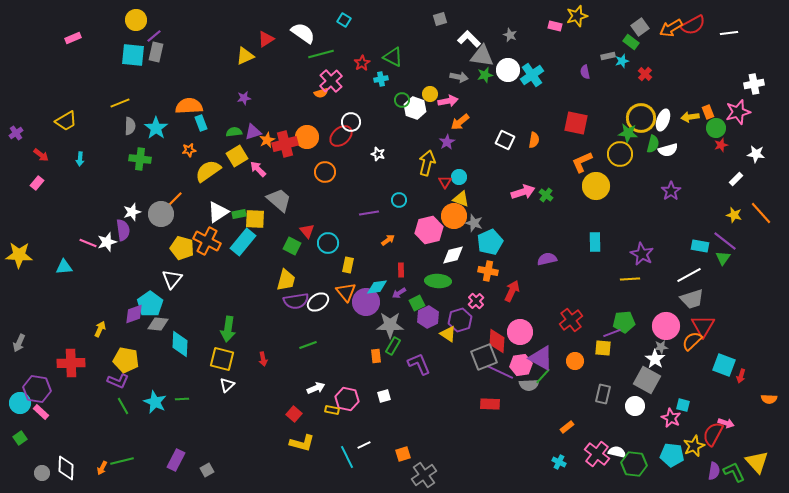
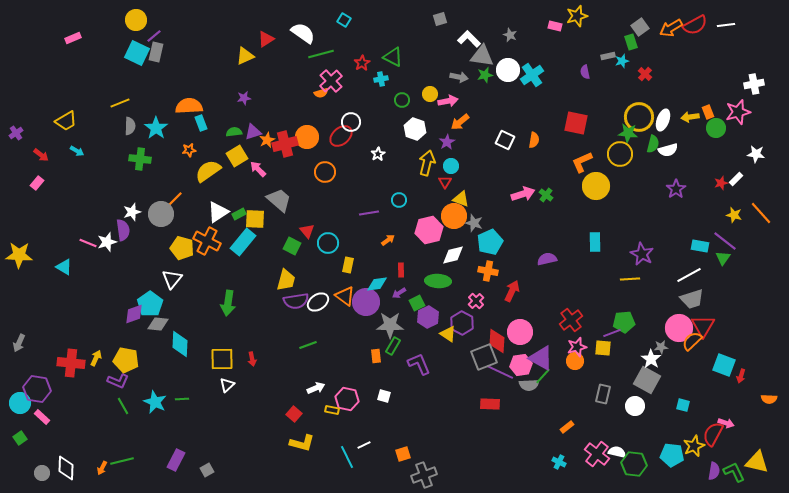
red semicircle at (693, 25): moved 2 px right
white line at (729, 33): moved 3 px left, 8 px up
green rectangle at (631, 42): rotated 35 degrees clockwise
cyan square at (133, 55): moved 4 px right, 2 px up; rotated 20 degrees clockwise
white hexagon at (415, 108): moved 21 px down
yellow circle at (641, 118): moved 2 px left, 1 px up
red star at (721, 145): moved 38 px down
white star at (378, 154): rotated 24 degrees clockwise
cyan arrow at (80, 159): moved 3 px left, 8 px up; rotated 64 degrees counterclockwise
cyan circle at (459, 177): moved 8 px left, 11 px up
purple star at (671, 191): moved 5 px right, 2 px up
pink arrow at (523, 192): moved 2 px down
green rectangle at (239, 214): rotated 16 degrees counterclockwise
cyan triangle at (64, 267): rotated 36 degrees clockwise
cyan diamond at (377, 287): moved 3 px up
orange triangle at (346, 292): moved 1 px left, 4 px down; rotated 15 degrees counterclockwise
purple hexagon at (460, 320): moved 2 px right, 3 px down; rotated 15 degrees counterclockwise
pink circle at (666, 326): moved 13 px right, 2 px down
yellow arrow at (100, 329): moved 4 px left, 29 px down
green arrow at (228, 329): moved 26 px up
yellow square at (222, 359): rotated 15 degrees counterclockwise
red arrow at (263, 359): moved 11 px left
white star at (655, 359): moved 4 px left
red cross at (71, 363): rotated 8 degrees clockwise
white square at (384, 396): rotated 32 degrees clockwise
pink rectangle at (41, 412): moved 1 px right, 5 px down
pink star at (671, 418): moved 94 px left, 71 px up; rotated 30 degrees clockwise
yellow triangle at (757, 462): rotated 35 degrees counterclockwise
gray cross at (424, 475): rotated 15 degrees clockwise
